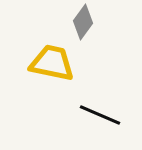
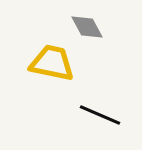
gray diamond: moved 4 px right, 5 px down; rotated 64 degrees counterclockwise
